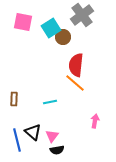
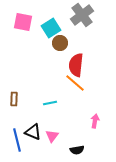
brown circle: moved 3 px left, 6 px down
cyan line: moved 1 px down
black triangle: rotated 18 degrees counterclockwise
black semicircle: moved 20 px right
